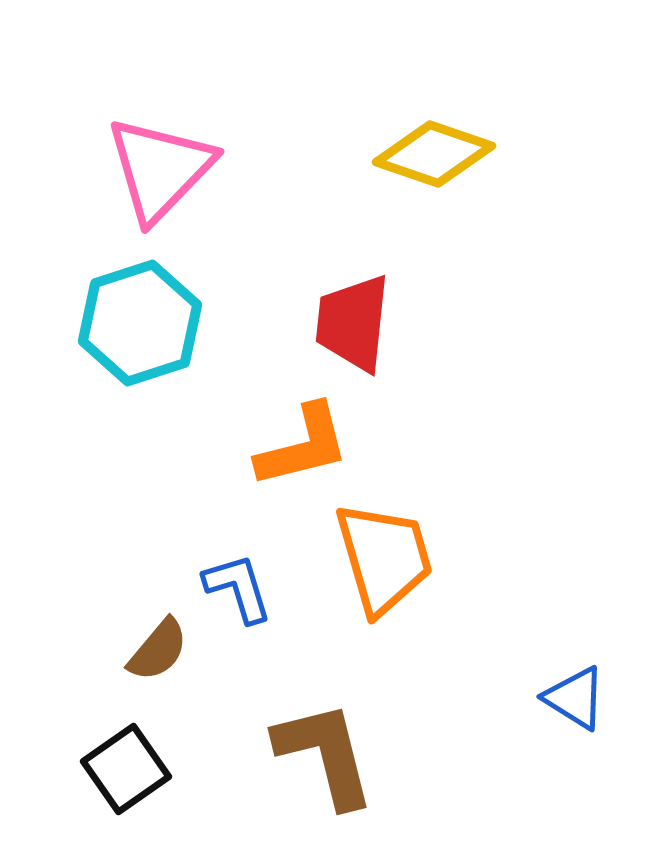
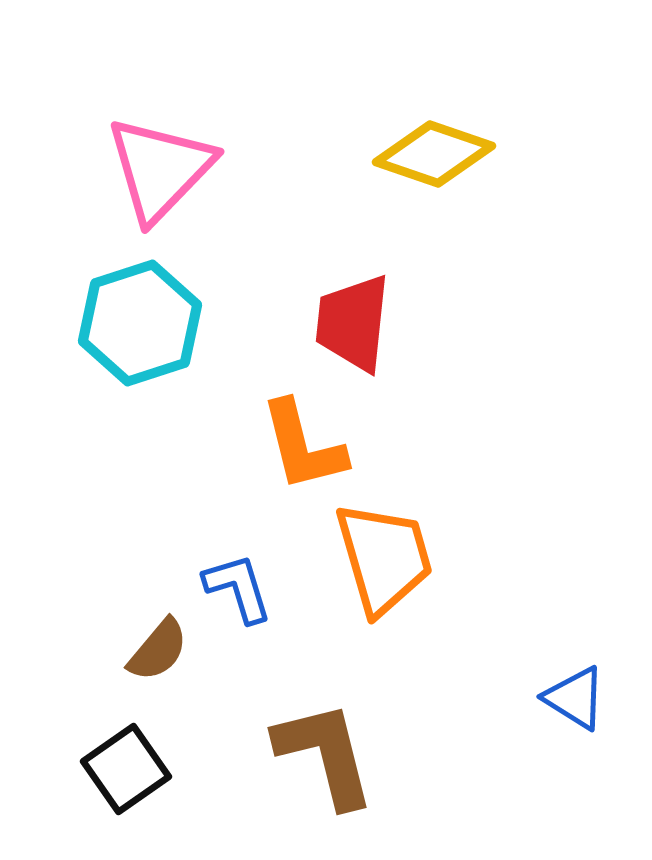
orange L-shape: rotated 90 degrees clockwise
